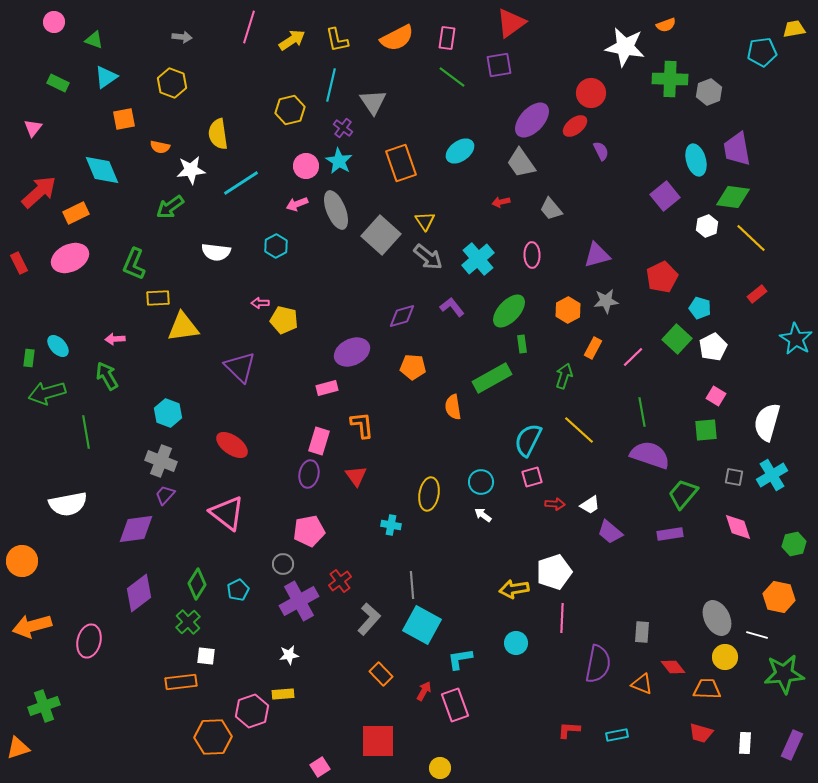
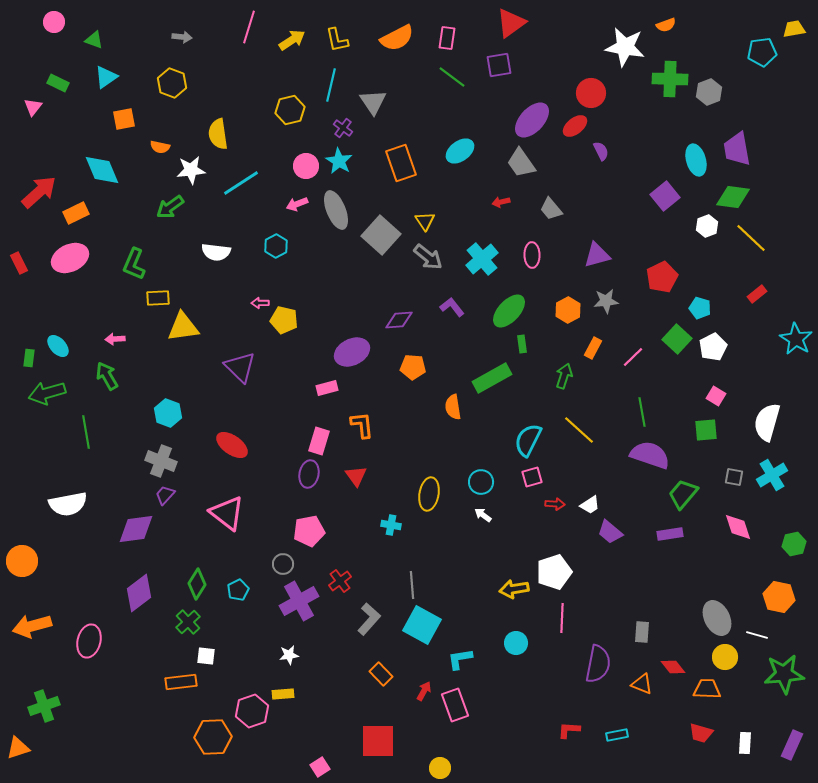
pink triangle at (33, 128): moved 21 px up
cyan cross at (478, 259): moved 4 px right
purple diamond at (402, 316): moved 3 px left, 4 px down; rotated 12 degrees clockwise
